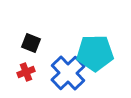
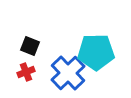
black square: moved 1 px left, 3 px down
cyan pentagon: moved 1 px right, 1 px up
